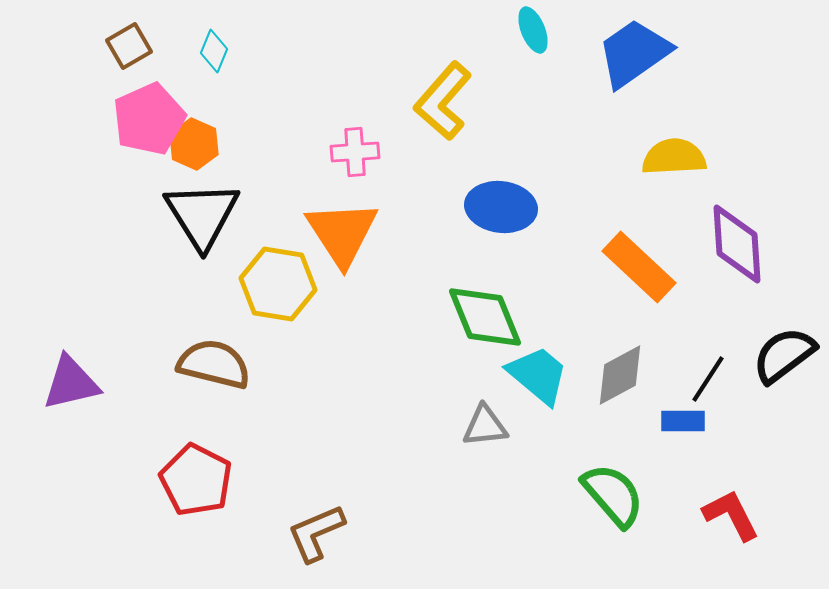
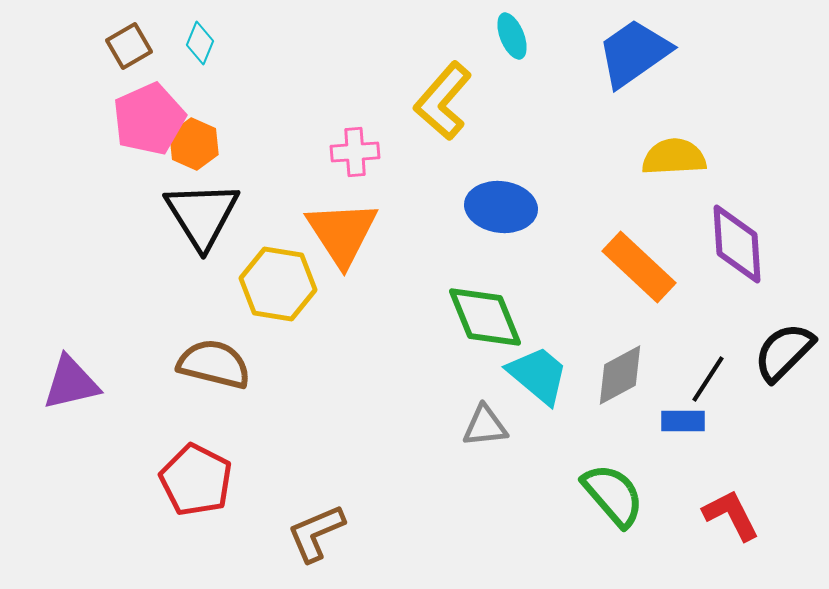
cyan ellipse: moved 21 px left, 6 px down
cyan diamond: moved 14 px left, 8 px up
black semicircle: moved 3 px up; rotated 8 degrees counterclockwise
